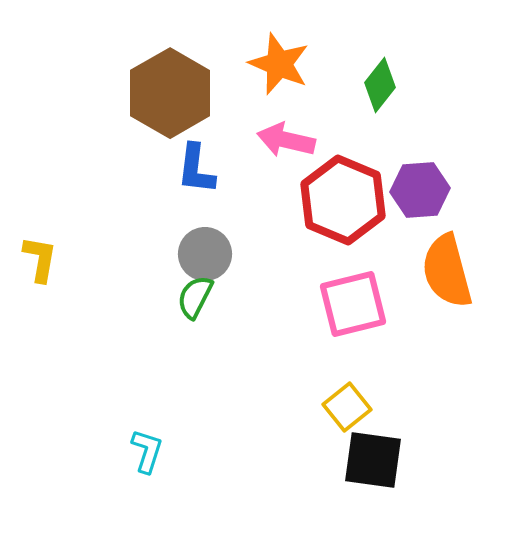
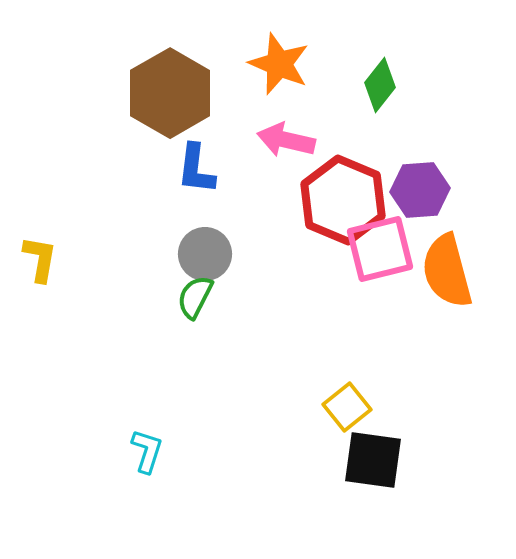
pink square: moved 27 px right, 55 px up
